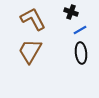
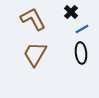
black cross: rotated 24 degrees clockwise
blue line: moved 2 px right, 1 px up
brown trapezoid: moved 5 px right, 3 px down
